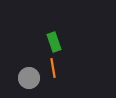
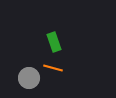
orange line: rotated 66 degrees counterclockwise
